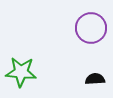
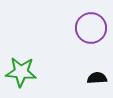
black semicircle: moved 2 px right, 1 px up
